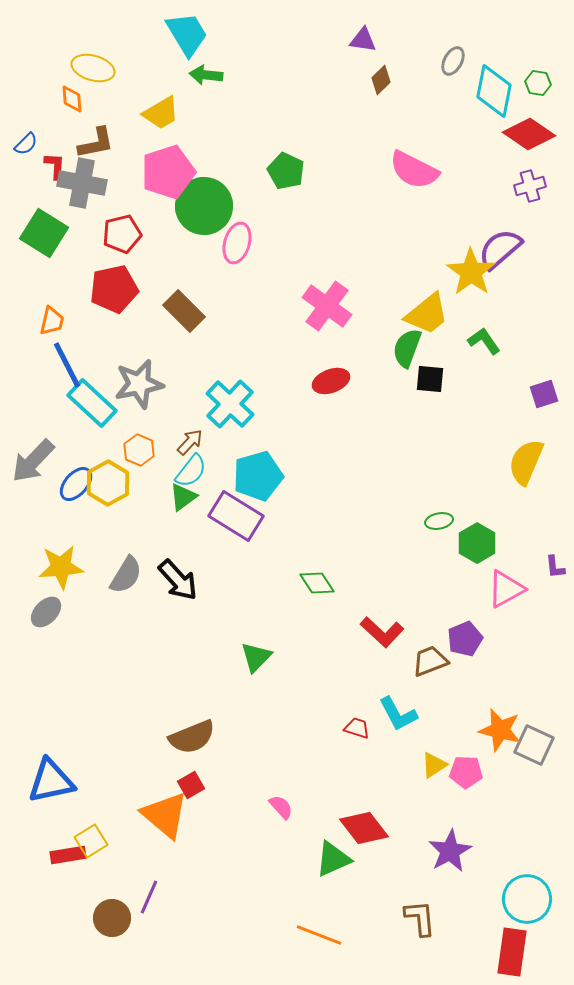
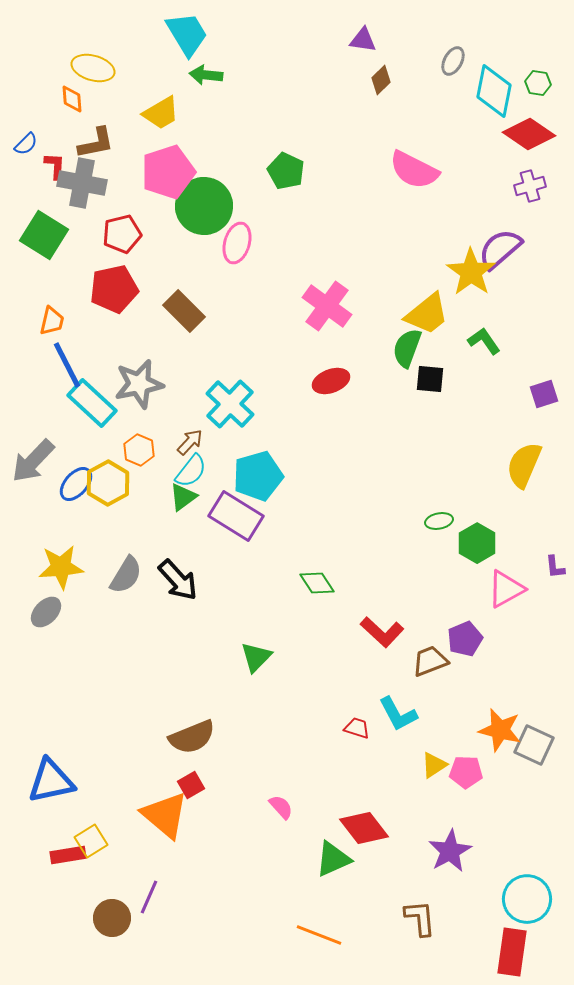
green square at (44, 233): moved 2 px down
yellow semicircle at (526, 462): moved 2 px left, 3 px down
